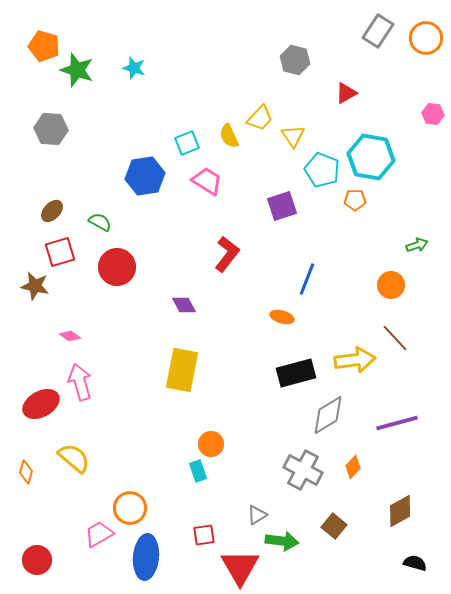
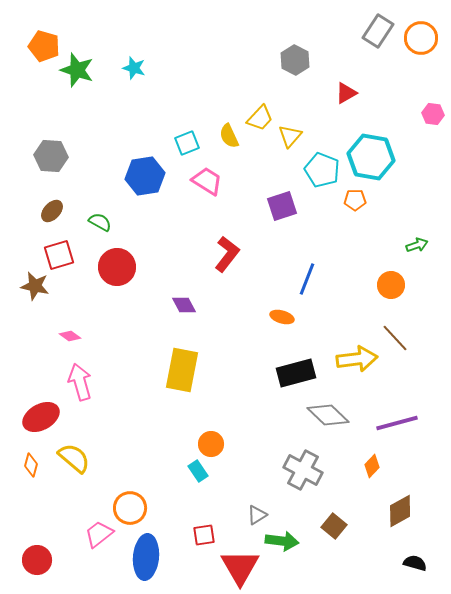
orange circle at (426, 38): moved 5 px left
gray hexagon at (295, 60): rotated 12 degrees clockwise
gray hexagon at (51, 129): moved 27 px down
yellow triangle at (293, 136): moved 3 px left; rotated 15 degrees clockwise
red square at (60, 252): moved 1 px left, 3 px down
yellow arrow at (355, 360): moved 2 px right, 1 px up
red ellipse at (41, 404): moved 13 px down
gray diamond at (328, 415): rotated 75 degrees clockwise
orange diamond at (353, 467): moved 19 px right, 1 px up
cyan rectangle at (198, 471): rotated 15 degrees counterclockwise
orange diamond at (26, 472): moved 5 px right, 7 px up
pink trapezoid at (99, 534): rotated 8 degrees counterclockwise
